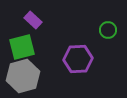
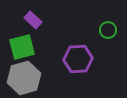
gray hexagon: moved 1 px right, 2 px down
